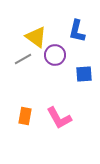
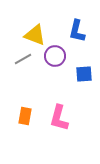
yellow triangle: moved 1 px left, 2 px up; rotated 15 degrees counterclockwise
purple circle: moved 1 px down
pink L-shape: rotated 44 degrees clockwise
